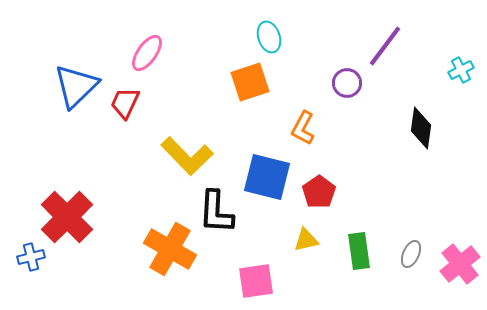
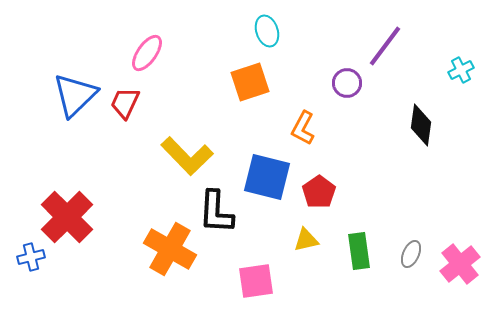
cyan ellipse: moved 2 px left, 6 px up
blue triangle: moved 1 px left, 9 px down
black diamond: moved 3 px up
